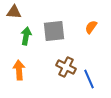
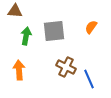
brown triangle: moved 1 px right, 1 px up
